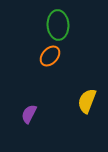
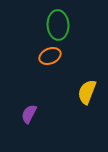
orange ellipse: rotated 25 degrees clockwise
yellow semicircle: moved 9 px up
